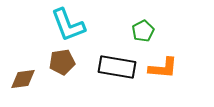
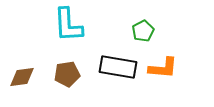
cyan L-shape: rotated 18 degrees clockwise
brown pentagon: moved 5 px right, 12 px down
black rectangle: moved 1 px right
brown diamond: moved 1 px left, 2 px up
